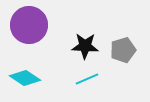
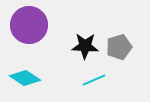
gray pentagon: moved 4 px left, 3 px up
cyan line: moved 7 px right, 1 px down
